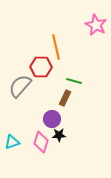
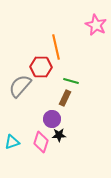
green line: moved 3 px left
